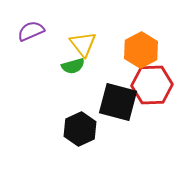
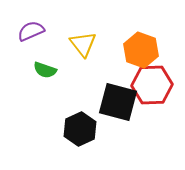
orange hexagon: rotated 12 degrees counterclockwise
green semicircle: moved 28 px left, 4 px down; rotated 35 degrees clockwise
